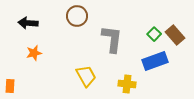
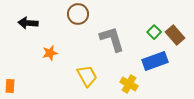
brown circle: moved 1 px right, 2 px up
green square: moved 2 px up
gray L-shape: rotated 24 degrees counterclockwise
orange star: moved 16 px right
yellow trapezoid: moved 1 px right
yellow cross: moved 2 px right; rotated 24 degrees clockwise
